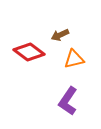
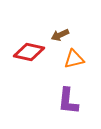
red diamond: rotated 24 degrees counterclockwise
purple L-shape: rotated 28 degrees counterclockwise
